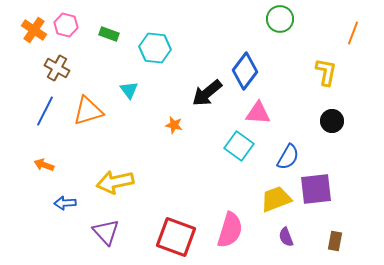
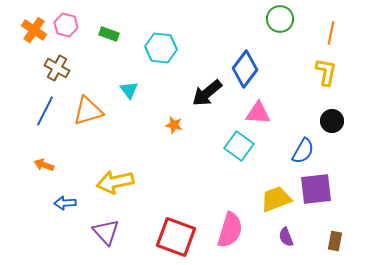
orange line: moved 22 px left; rotated 10 degrees counterclockwise
cyan hexagon: moved 6 px right
blue diamond: moved 2 px up
blue semicircle: moved 15 px right, 6 px up
